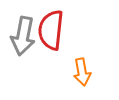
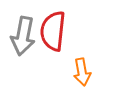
red semicircle: moved 2 px right, 1 px down
